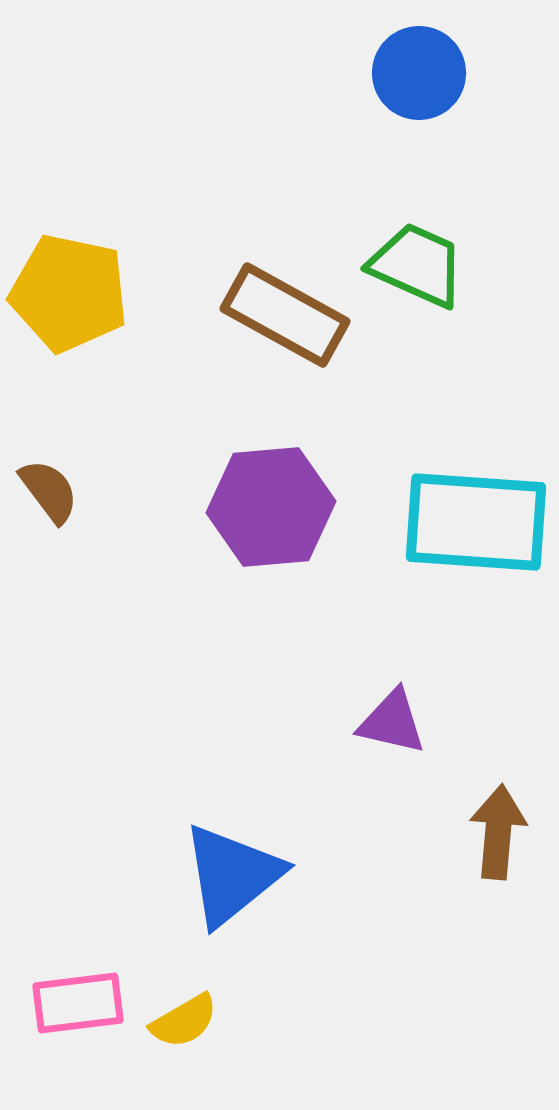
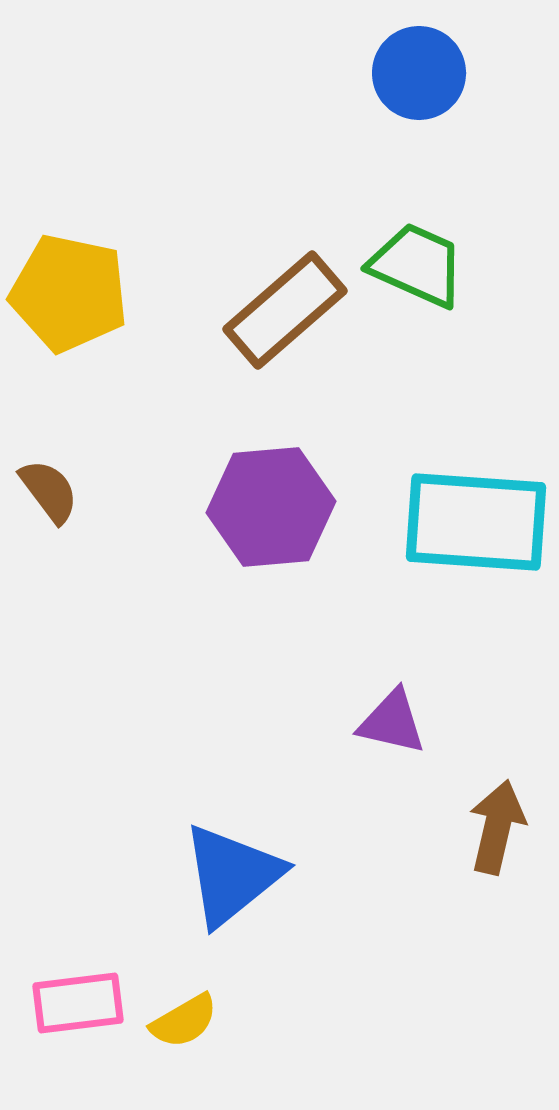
brown rectangle: moved 5 px up; rotated 70 degrees counterclockwise
brown arrow: moved 1 px left, 5 px up; rotated 8 degrees clockwise
